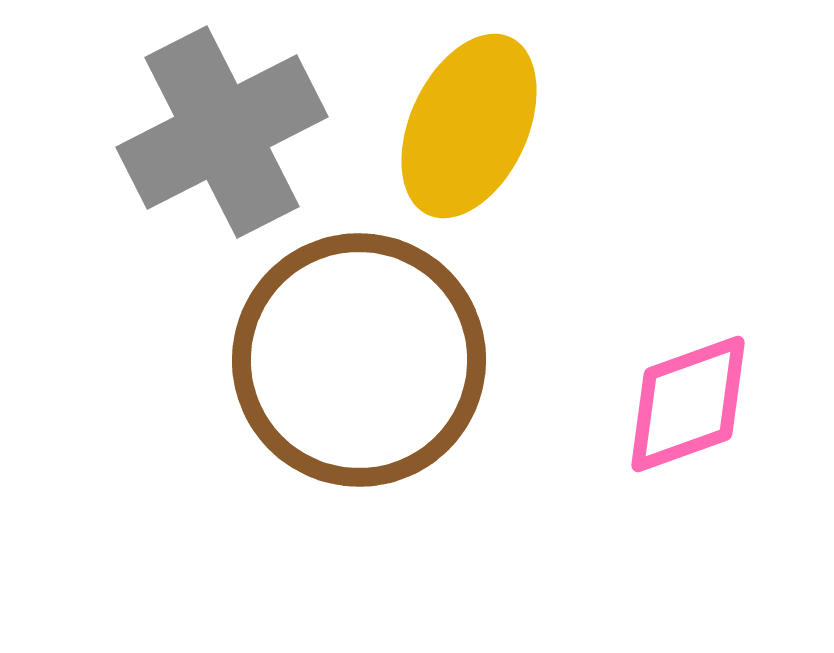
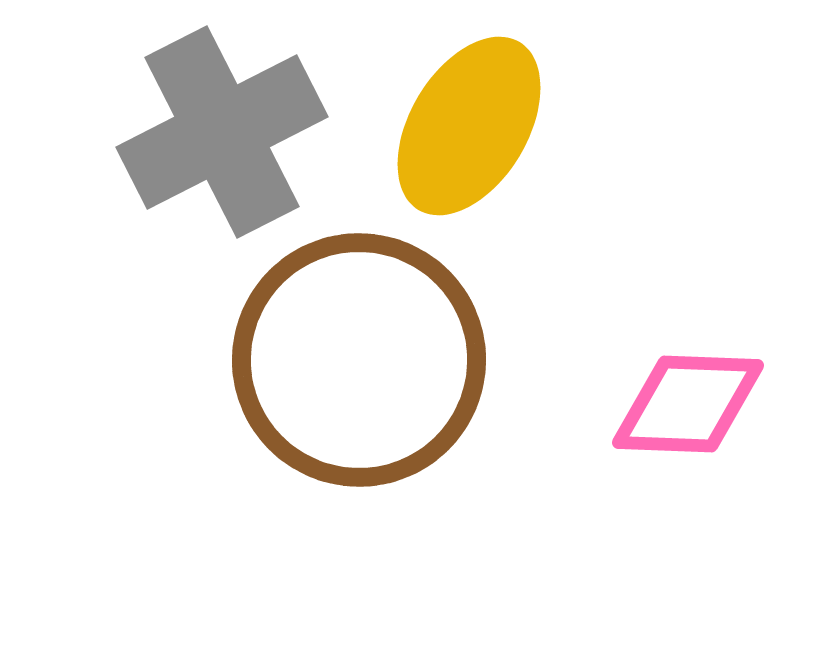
yellow ellipse: rotated 6 degrees clockwise
pink diamond: rotated 22 degrees clockwise
